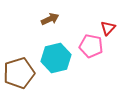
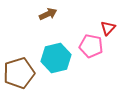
brown arrow: moved 2 px left, 5 px up
